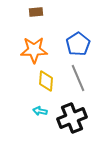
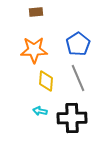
black cross: rotated 20 degrees clockwise
